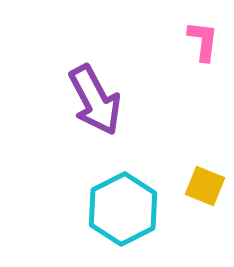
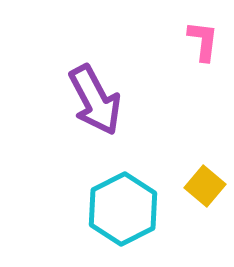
yellow square: rotated 18 degrees clockwise
